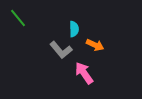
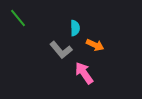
cyan semicircle: moved 1 px right, 1 px up
